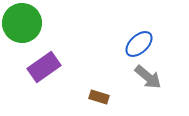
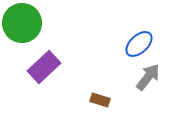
purple rectangle: rotated 8 degrees counterclockwise
gray arrow: rotated 92 degrees counterclockwise
brown rectangle: moved 1 px right, 3 px down
